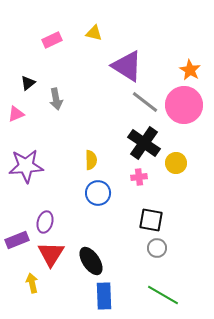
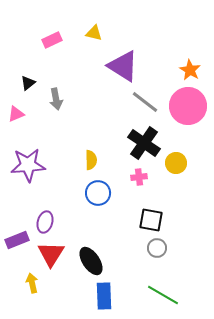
purple triangle: moved 4 px left
pink circle: moved 4 px right, 1 px down
purple star: moved 2 px right, 1 px up
